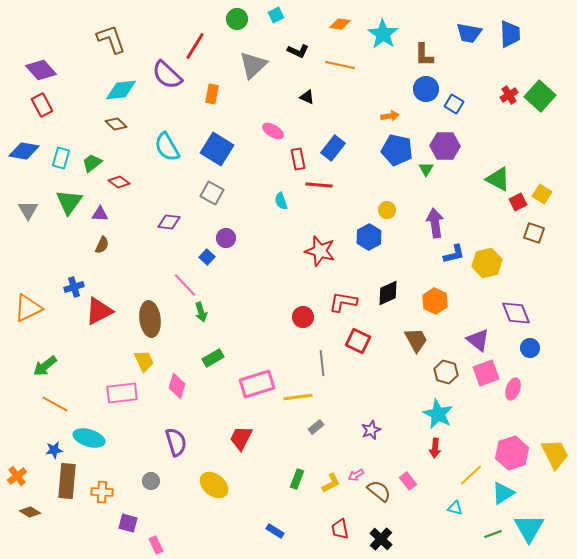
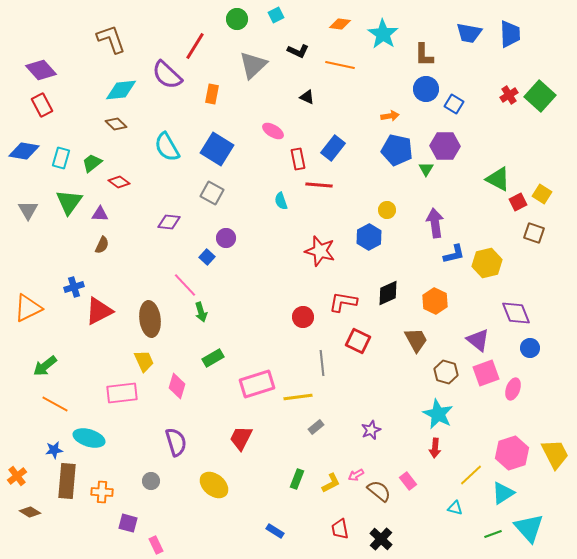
cyan triangle at (529, 528): rotated 12 degrees counterclockwise
